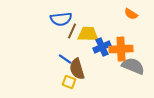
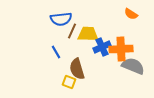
blue line: moved 9 px left, 7 px up; rotated 24 degrees clockwise
